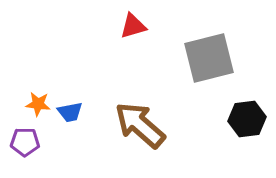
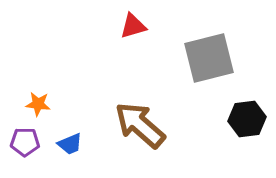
blue trapezoid: moved 32 px down; rotated 12 degrees counterclockwise
